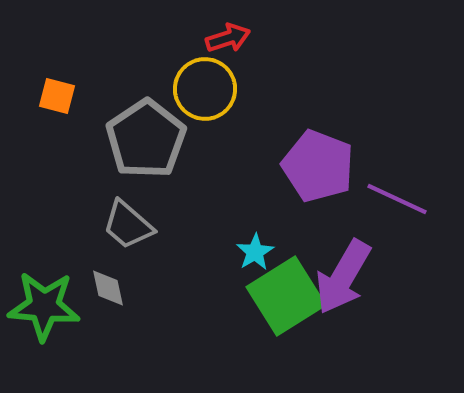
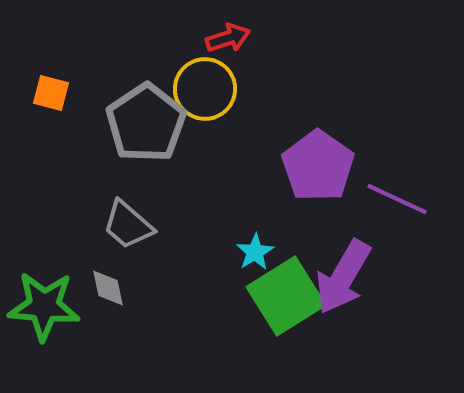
orange square: moved 6 px left, 3 px up
gray pentagon: moved 16 px up
purple pentagon: rotated 14 degrees clockwise
